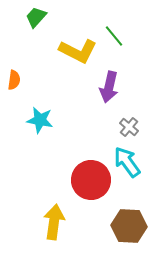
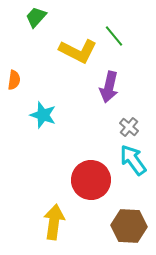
cyan star: moved 3 px right, 5 px up; rotated 8 degrees clockwise
cyan arrow: moved 6 px right, 2 px up
